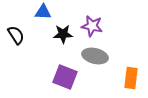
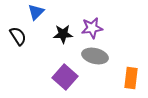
blue triangle: moved 7 px left; rotated 48 degrees counterclockwise
purple star: moved 2 px down; rotated 20 degrees counterclockwise
black semicircle: moved 2 px right, 1 px down
purple square: rotated 20 degrees clockwise
